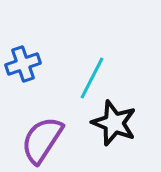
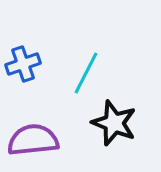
cyan line: moved 6 px left, 5 px up
purple semicircle: moved 9 px left; rotated 51 degrees clockwise
